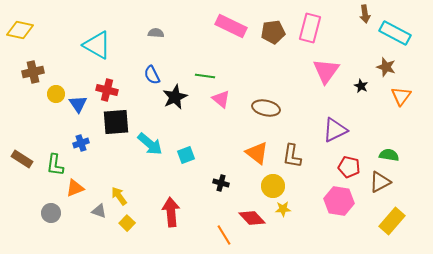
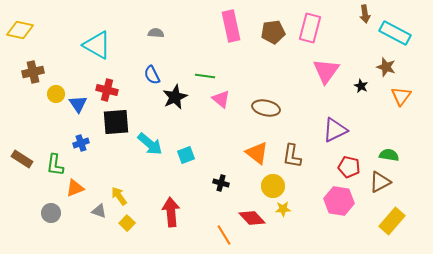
pink rectangle at (231, 26): rotated 52 degrees clockwise
